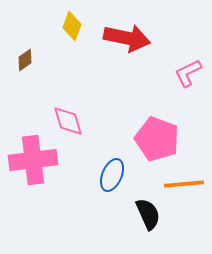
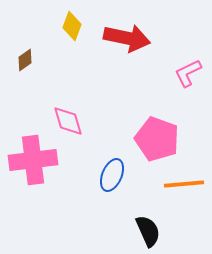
black semicircle: moved 17 px down
